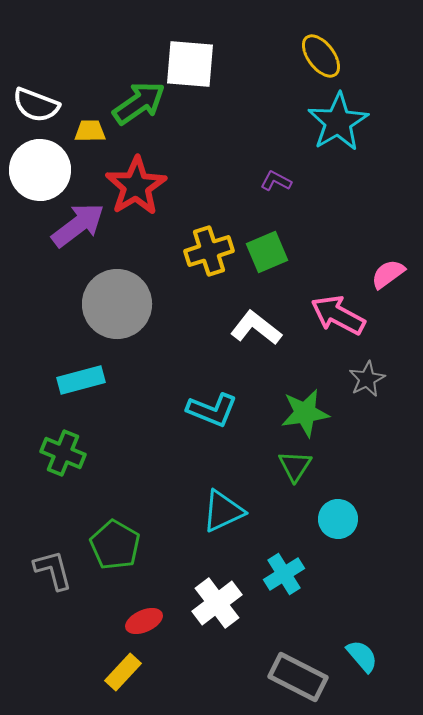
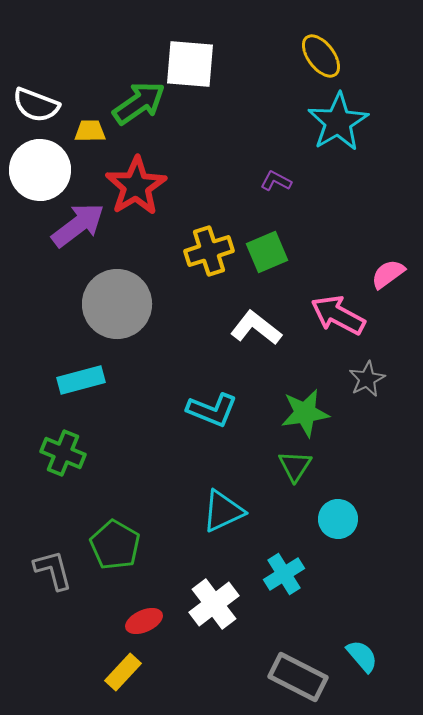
white cross: moved 3 px left, 1 px down
